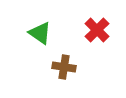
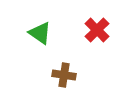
brown cross: moved 8 px down
